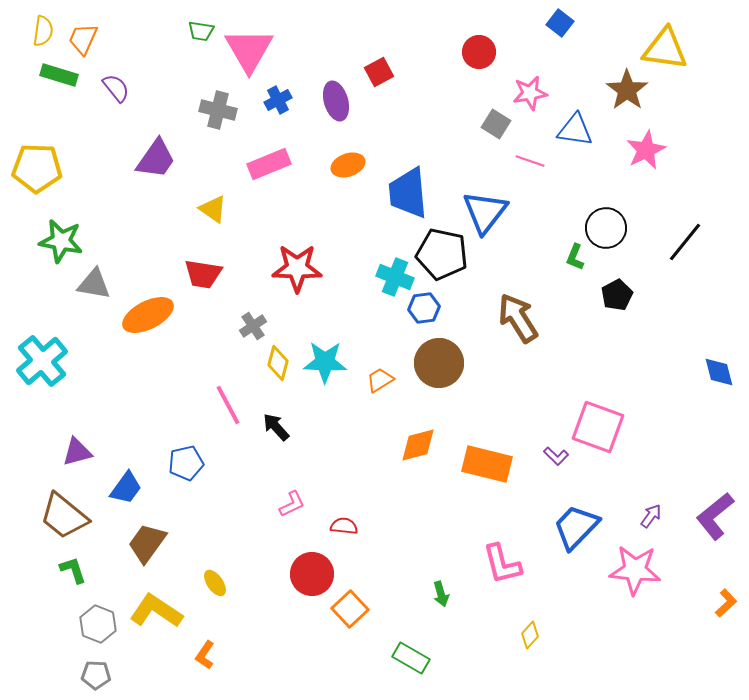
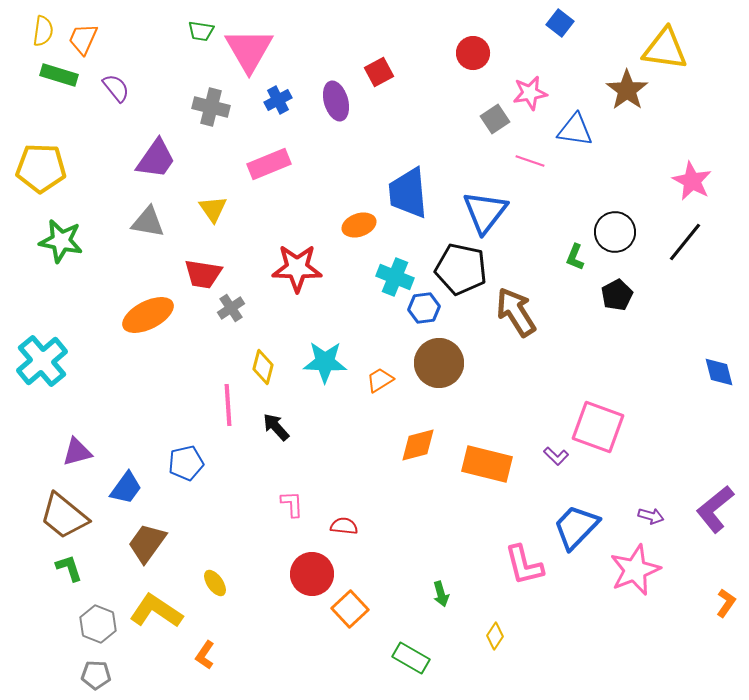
red circle at (479, 52): moved 6 px left, 1 px down
gray cross at (218, 110): moved 7 px left, 3 px up
gray square at (496, 124): moved 1 px left, 5 px up; rotated 24 degrees clockwise
pink star at (646, 150): moved 46 px right, 31 px down; rotated 18 degrees counterclockwise
orange ellipse at (348, 165): moved 11 px right, 60 px down
yellow pentagon at (37, 168): moved 4 px right
yellow triangle at (213, 209): rotated 20 degrees clockwise
black circle at (606, 228): moved 9 px right, 4 px down
black pentagon at (442, 254): moved 19 px right, 15 px down
gray triangle at (94, 284): moved 54 px right, 62 px up
brown arrow at (518, 318): moved 2 px left, 6 px up
gray cross at (253, 326): moved 22 px left, 18 px up
yellow diamond at (278, 363): moved 15 px left, 4 px down
pink line at (228, 405): rotated 24 degrees clockwise
pink L-shape at (292, 504): rotated 68 degrees counterclockwise
purple arrow at (651, 516): rotated 70 degrees clockwise
purple L-shape at (715, 516): moved 7 px up
pink L-shape at (502, 564): moved 22 px right, 1 px down
green L-shape at (73, 570): moved 4 px left, 2 px up
pink star at (635, 570): rotated 27 degrees counterclockwise
orange L-shape at (726, 603): rotated 12 degrees counterclockwise
yellow diamond at (530, 635): moved 35 px left, 1 px down; rotated 8 degrees counterclockwise
